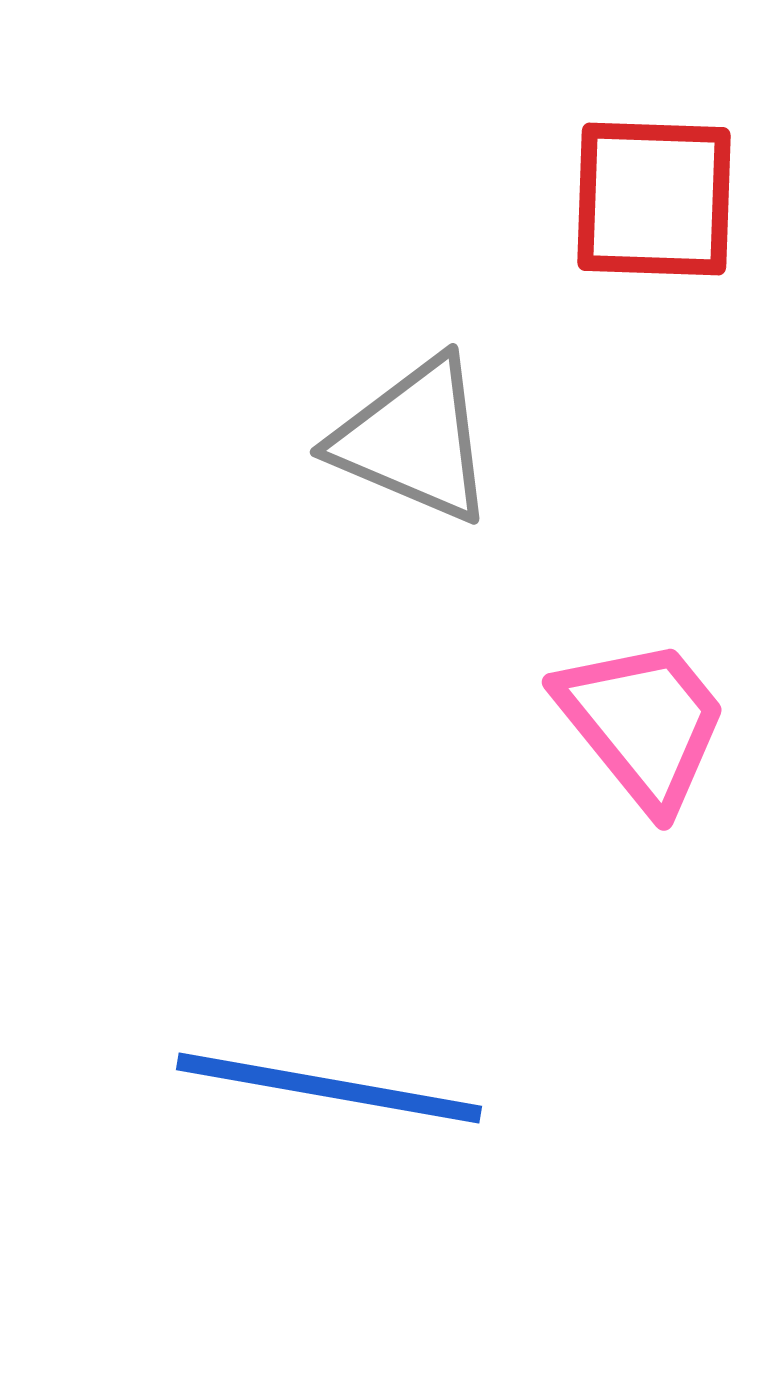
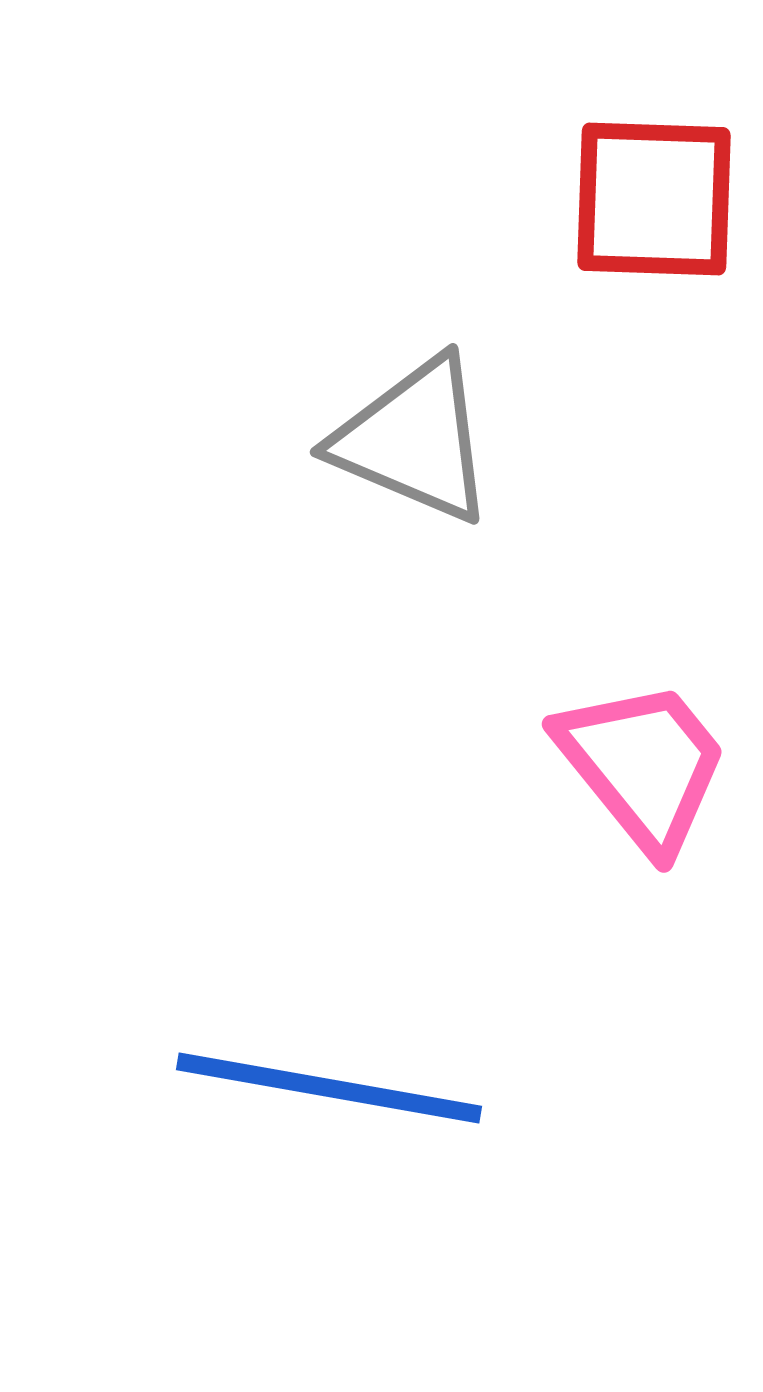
pink trapezoid: moved 42 px down
